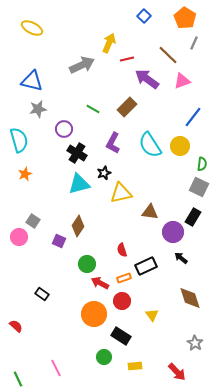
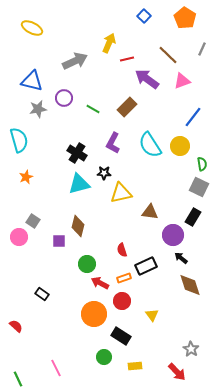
gray line at (194, 43): moved 8 px right, 6 px down
gray arrow at (82, 65): moved 7 px left, 4 px up
purple circle at (64, 129): moved 31 px up
green semicircle at (202, 164): rotated 16 degrees counterclockwise
black star at (104, 173): rotated 24 degrees clockwise
orange star at (25, 174): moved 1 px right, 3 px down
brown diamond at (78, 226): rotated 20 degrees counterclockwise
purple circle at (173, 232): moved 3 px down
purple square at (59, 241): rotated 24 degrees counterclockwise
brown diamond at (190, 298): moved 13 px up
gray star at (195, 343): moved 4 px left, 6 px down
